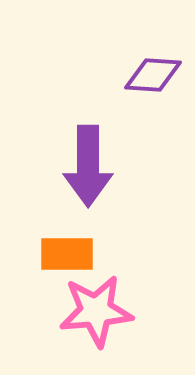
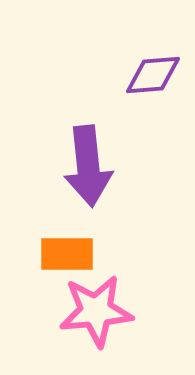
purple diamond: rotated 8 degrees counterclockwise
purple arrow: rotated 6 degrees counterclockwise
